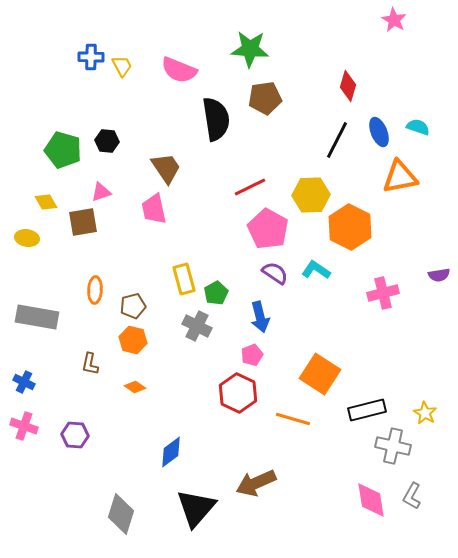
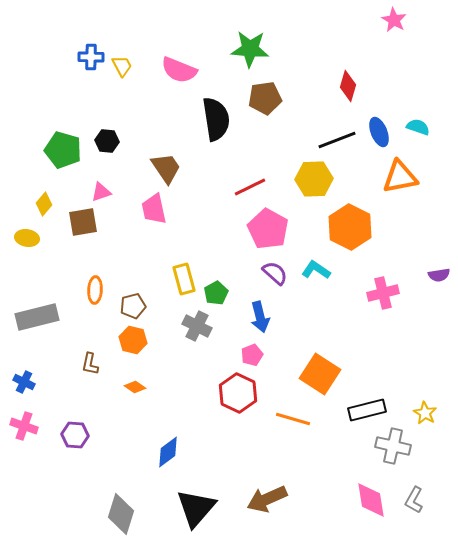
black line at (337, 140): rotated 42 degrees clockwise
yellow hexagon at (311, 195): moved 3 px right, 16 px up
yellow diamond at (46, 202): moved 2 px left, 2 px down; rotated 70 degrees clockwise
purple semicircle at (275, 273): rotated 8 degrees clockwise
gray rectangle at (37, 317): rotated 24 degrees counterclockwise
blue diamond at (171, 452): moved 3 px left
brown arrow at (256, 483): moved 11 px right, 16 px down
gray L-shape at (412, 496): moved 2 px right, 4 px down
